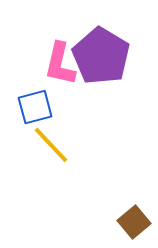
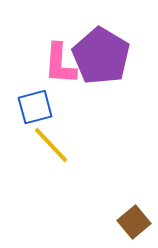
pink L-shape: rotated 9 degrees counterclockwise
